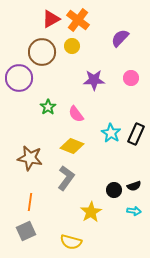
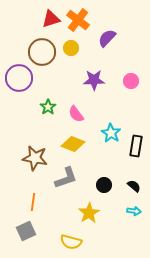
red triangle: rotated 12 degrees clockwise
purple semicircle: moved 13 px left
yellow circle: moved 1 px left, 2 px down
pink circle: moved 3 px down
black rectangle: moved 12 px down; rotated 15 degrees counterclockwise
yellow diamond: moved 1 px right, 2 px up
brown star: moved 5 px right
gray L-shape: rotated 35 degrees clockwise
black semicircle: rotated 120 degrees counterclockwise
black circle: moved 10 px left, 5 px up
orange line: moved 3 px right
yellow star: moved 2 px left, 1 px down
